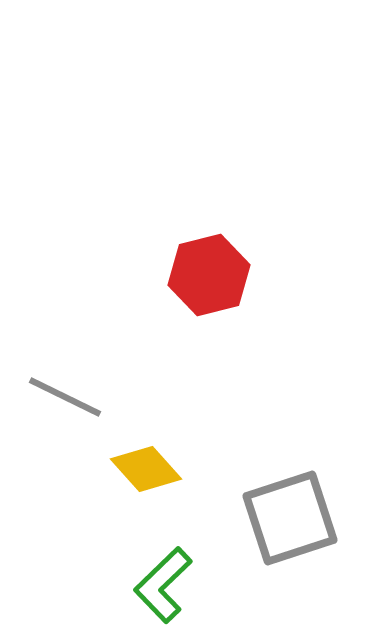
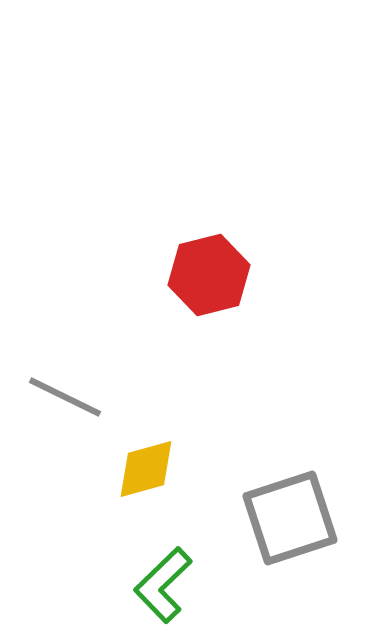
yellow diamond: rotated 64 degrees counterclockwise
